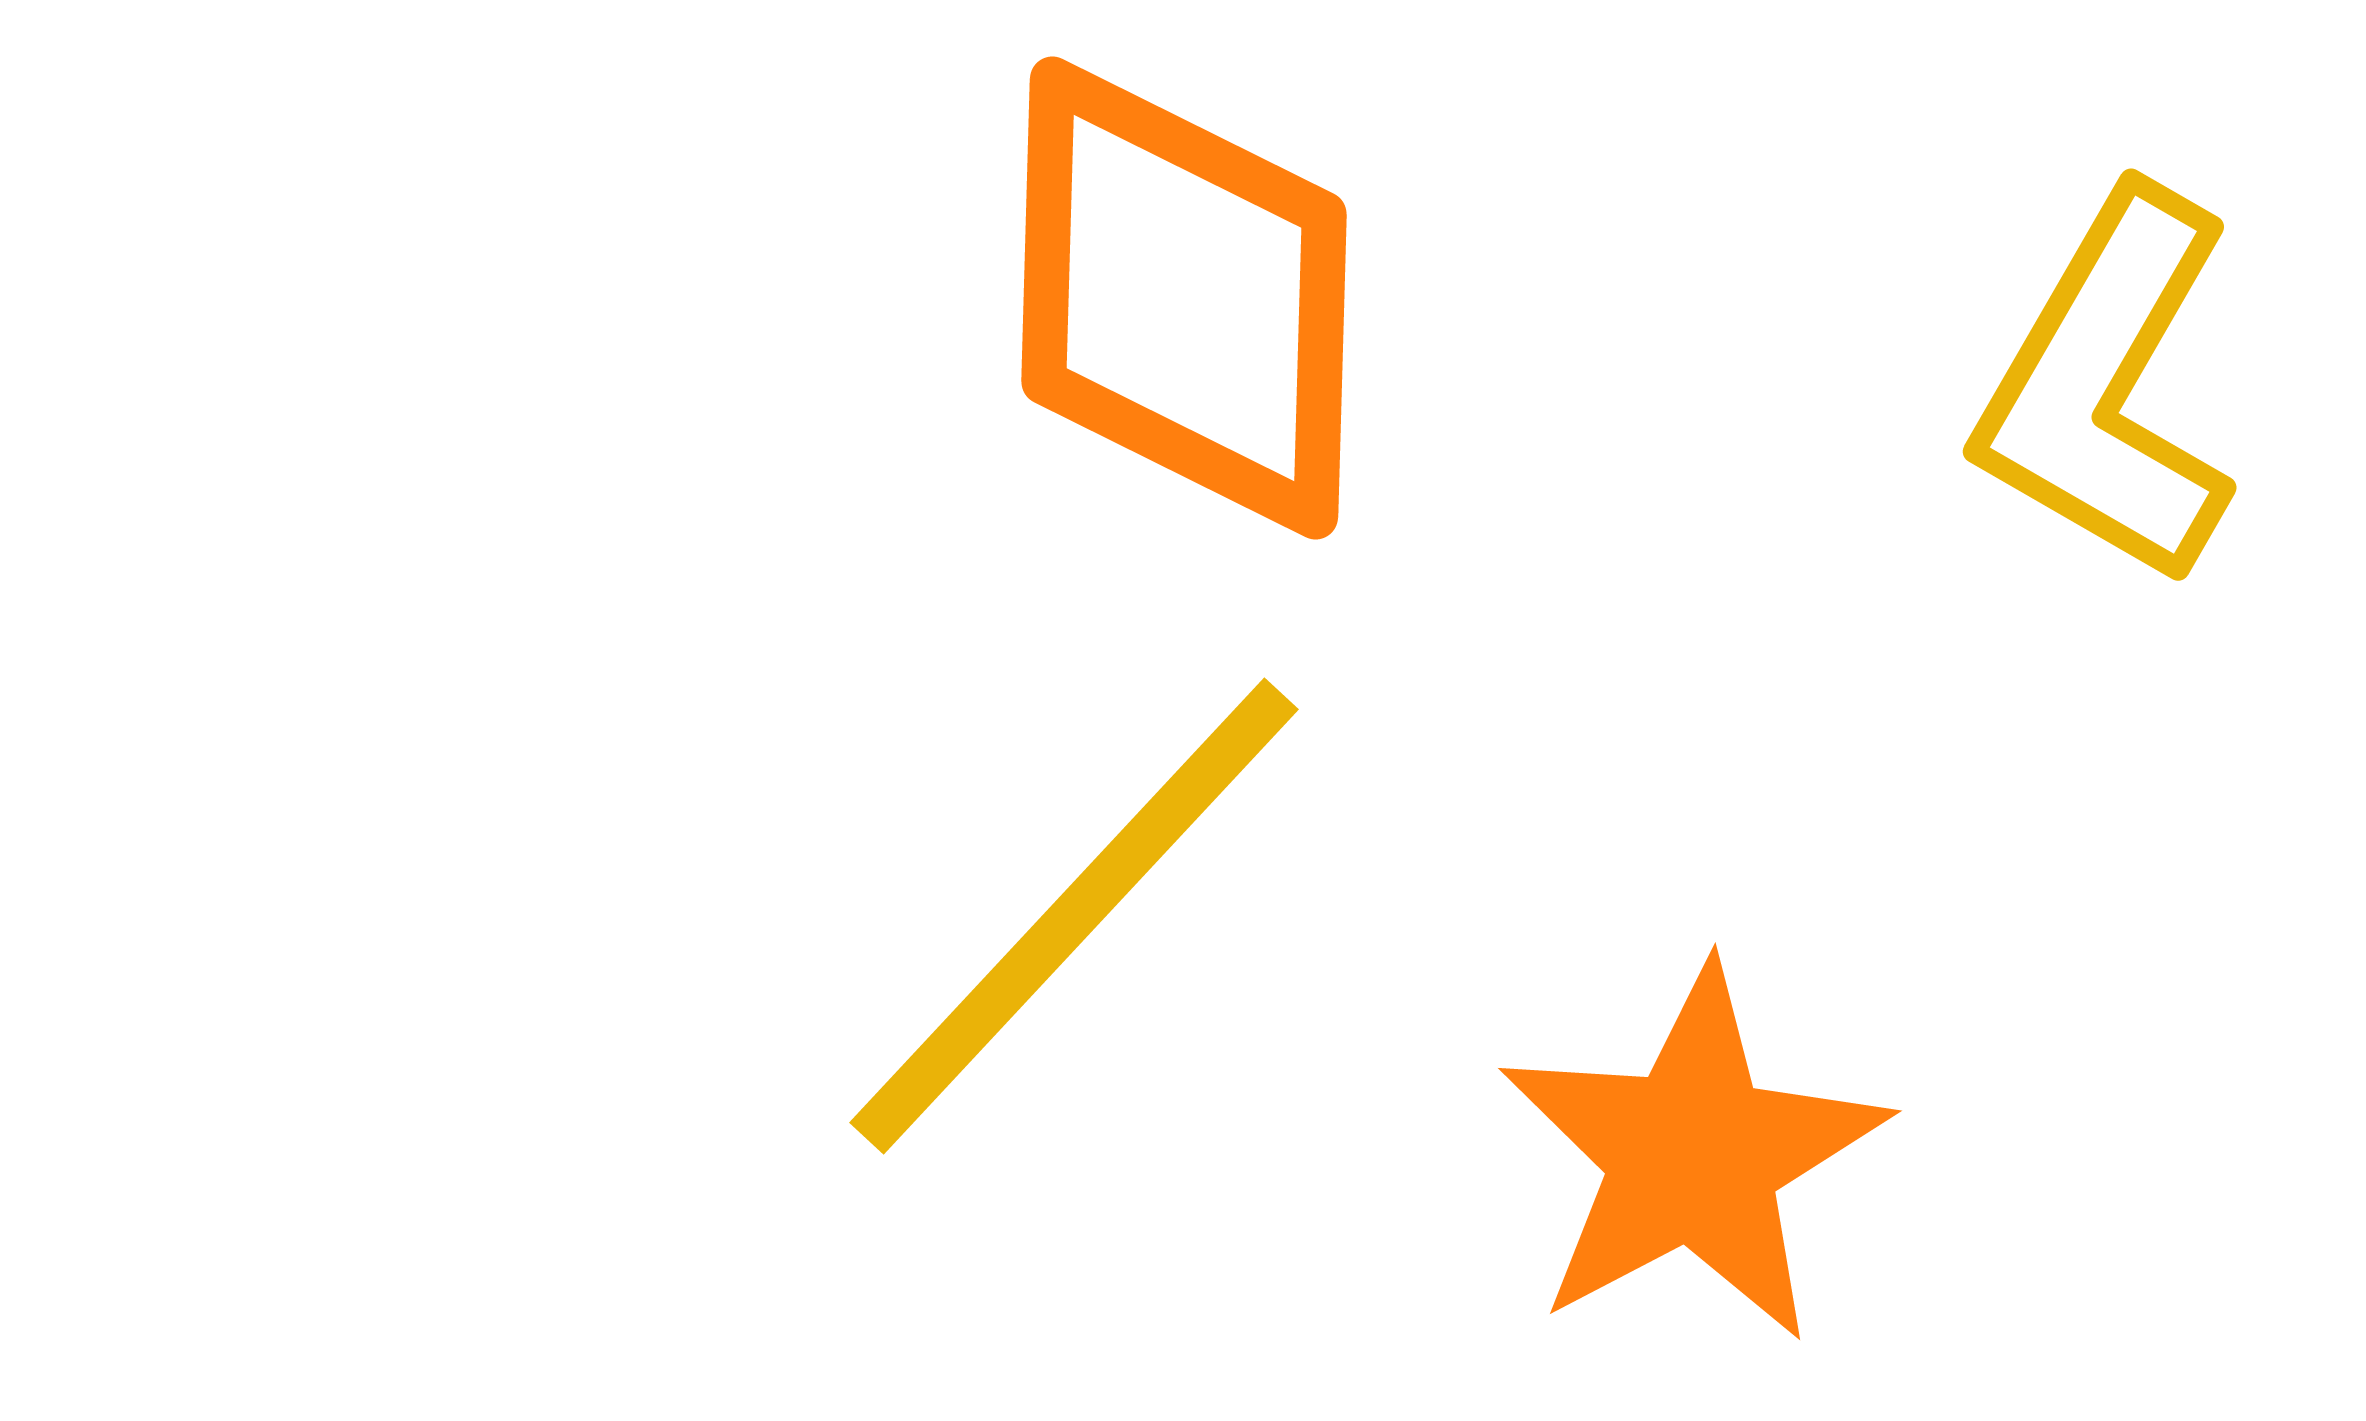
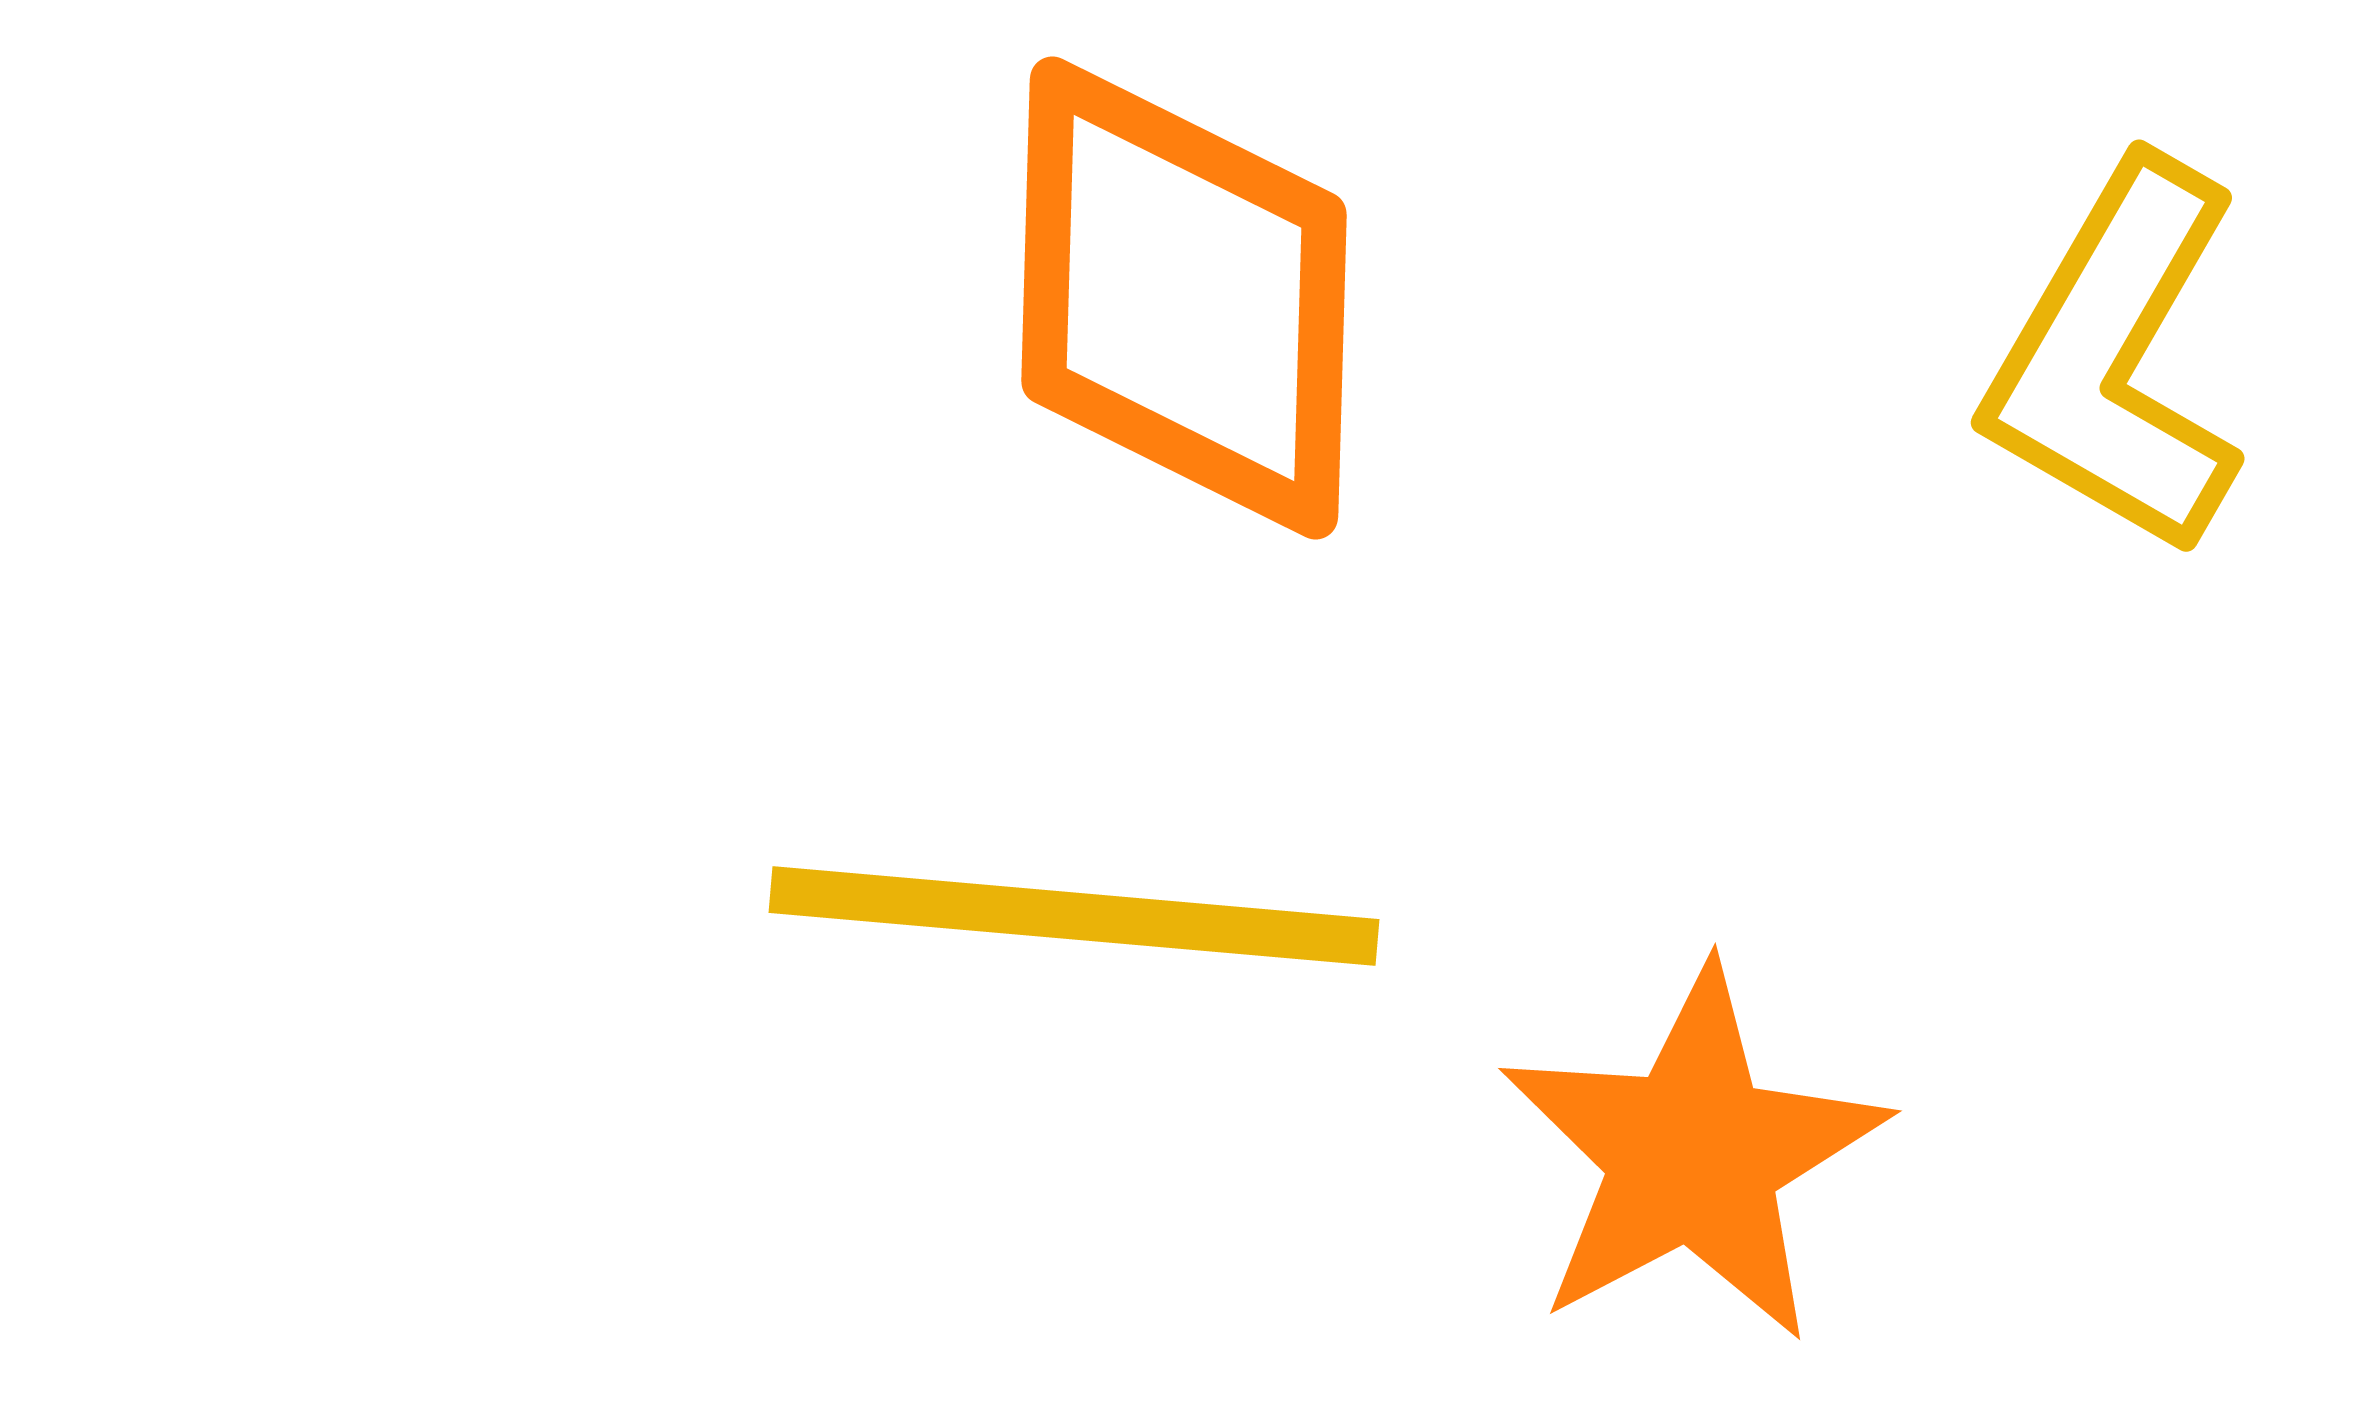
yellow L-shape: moved 8 px right, 29 px up
yellow line: rotated 52 degrees clockwise
